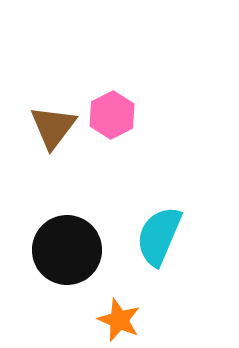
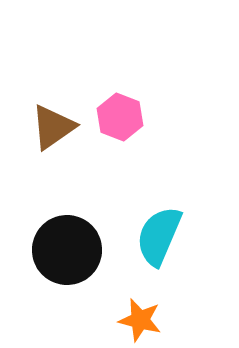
pink hexagon: moved 8 px right, 2 px down; rotated 12 degrees counterclockwise
brown triangle: rotated 18 degrees clockwise
orange star: moved 21 px right; rotated 9 degrees counterclockwise
